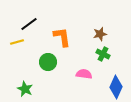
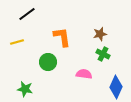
black line: moved 2 px left, 10 px up
green star: rotated 14 degrees counterclockwise
